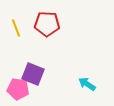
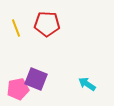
purple square: moved 3 px right, 5 px down
pink pentagon: rotated 20 degrees counterclockwise
